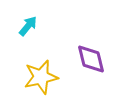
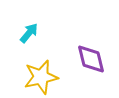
cyan arrow: moved 1 px right, 7 px down
